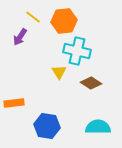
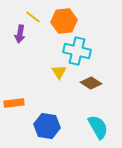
purple arrow: moved 3 px up; rotated 24 degrees counterclockwise
cyan semicircle: rotated 60 degrees clockwise
